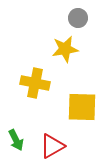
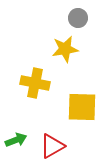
green arrow: rotated 85 degrees counterclockwise
